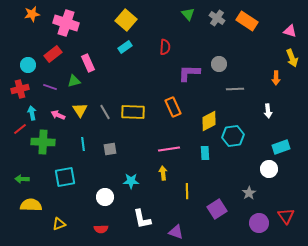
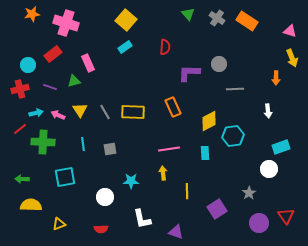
cyan arrow at (32, 113): moved 4 px right; rotated 88 degrees clockwise
